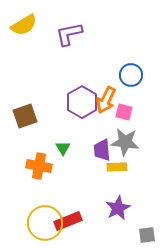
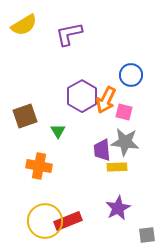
purple hexagon: moved 6 px up
green triangle: moved 5 px left, 17 px up
yellow circle: moved 2 px up
